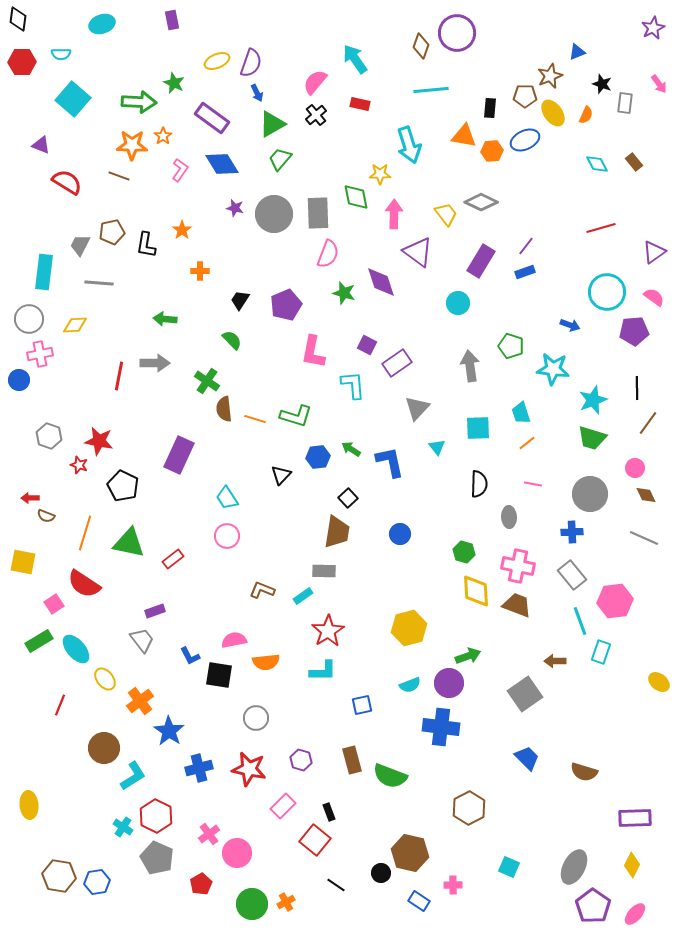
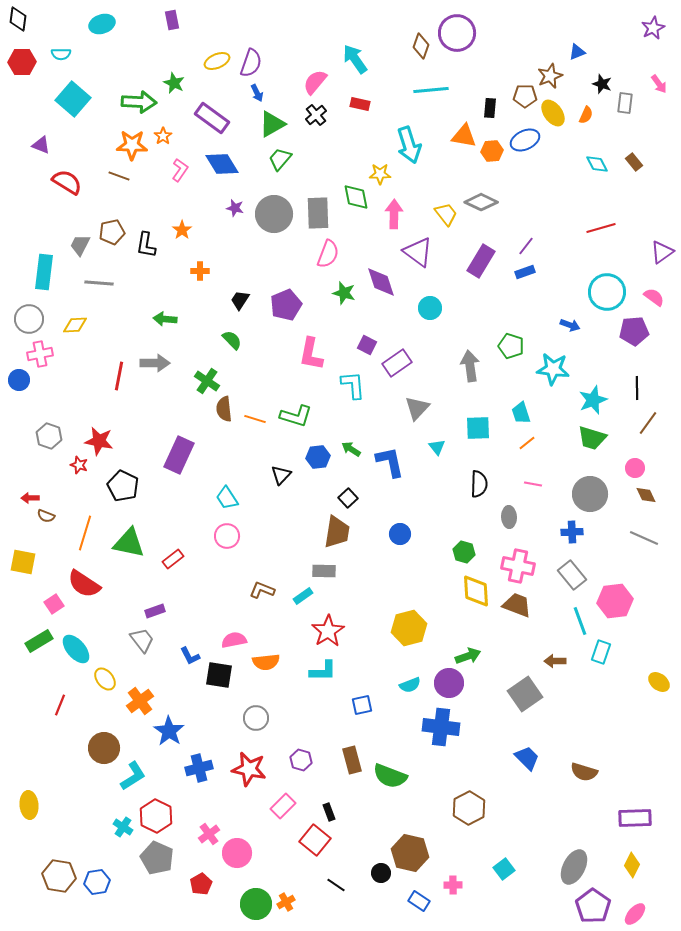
purple triangle at (654, 252): moved 8 px right
cyan circle at (458, 303): moved 28 px left, 5 px down
pink L-shape at (313, 352): moved 2 px left, 2 px down
cyan square at (509, 867): moved 5 px left, 2 px down; rotated 30 degrees clockwise
green circle at (252, 904): moved 4 px right
